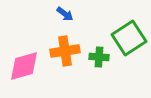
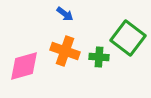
green square: moved 1 px left; rotated 20 degrees counterclockwise
orange cross: rotated 28 degrees clockwise
